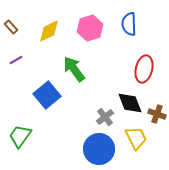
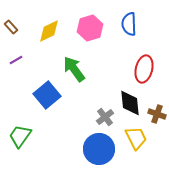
black diamond: rotated 16 degrees clockwise
